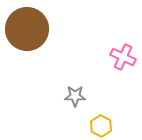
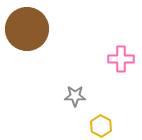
pink cross: moved 2 px left, 2 px down; rotated 25 degrees counterclockwise
